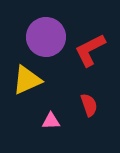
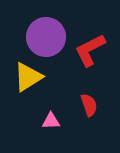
yellow triangle: moved 1 px right, 3 px up; rotated 8 degrees counterclockwise
